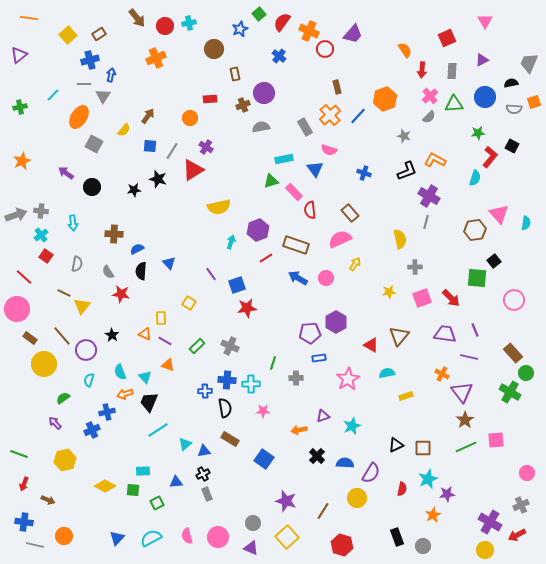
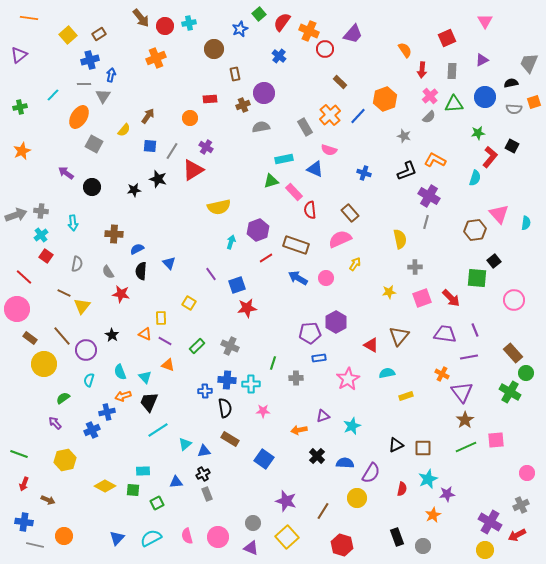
brown arrow at (137, 18): moved 4 px right
brown rectangle at (337, 87): moved 3 px right, 5 px up; rotated 32 degrees counterclockwise
orange star at (22, 161): moved 10 px up
blue triangle at (315, 169): rotated 30 degrees counterclockwise
purple line at (469, 357): rotated 24 degrees counterclockwise
orange arrow at (125, 394): moved 2 px left, 2 px down
